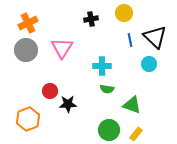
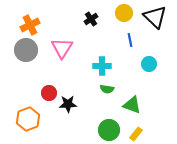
black cross: rotated 24 degrees counterclockwise
orange cross: moved 2 px right, 2 px down
black triangle: moved 20 px up
red circle: moved 1 px left, 2 px down
